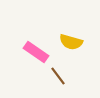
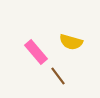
pink rectangle: rotated 15 degrees clockwise
